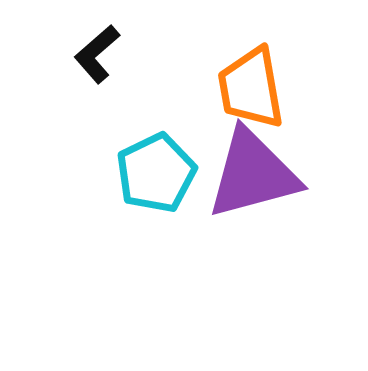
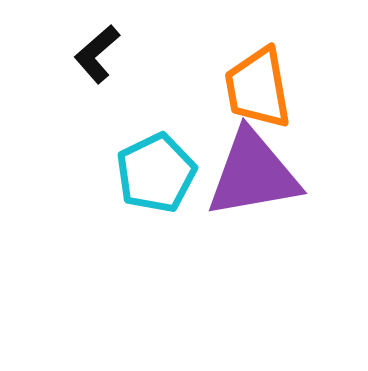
orange trapezoid: moved 7 px right
purple triangle: rotated 5 degrees clockwise
